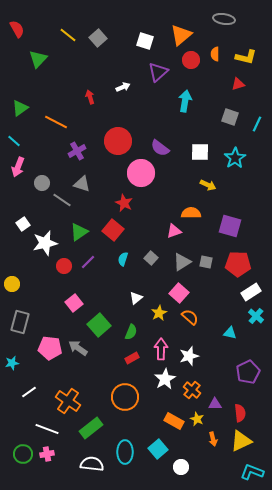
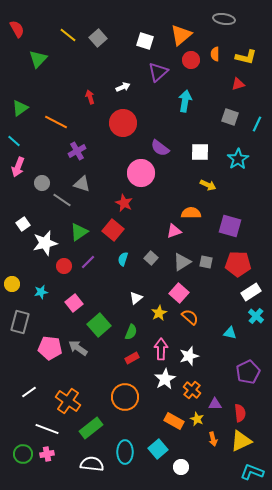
red circle at (118, 141): moved 5 px right, 18 px up
cyan star at (235, 158): moved 3 px right, 1 px down
cyan star at (12, 363): moved 29 px right, 71 px up
